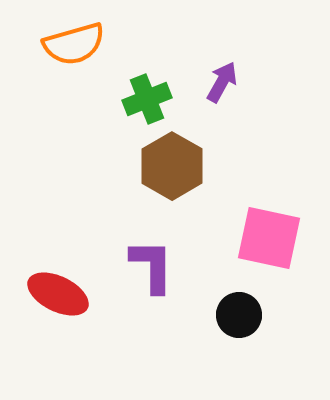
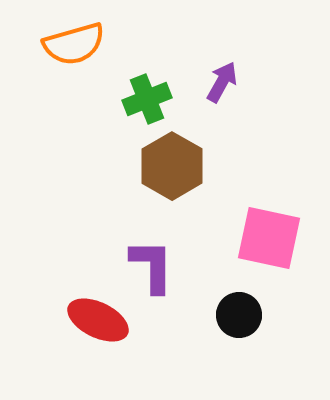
red ellipse: moved 40 px right, 26 px down
